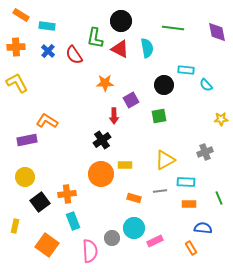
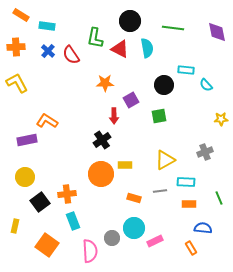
black circle at (121, 21): moved 9 px right
red semicircle at (74, 55): moved 3 px left
